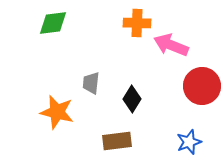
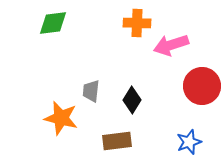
pink arrow: rotated 40 degrees counterclockwise
gray trapezoid: moved 8 px down
black diamond: moved 1 px down
orange star: moved 4 px right, 6 px down
